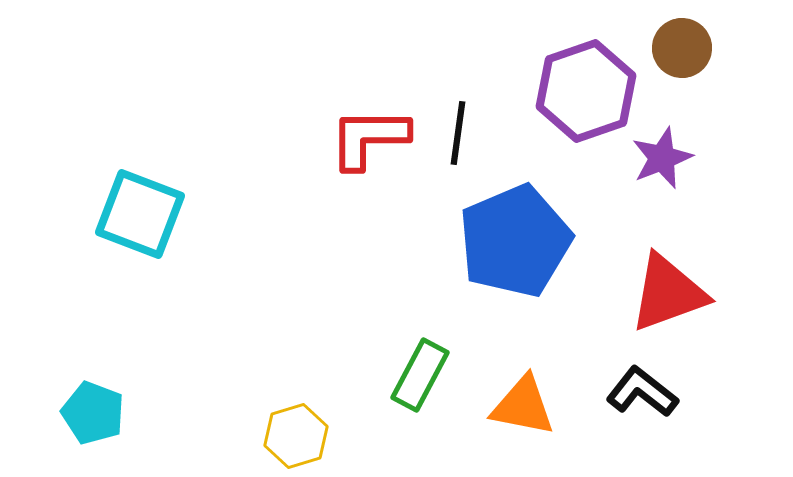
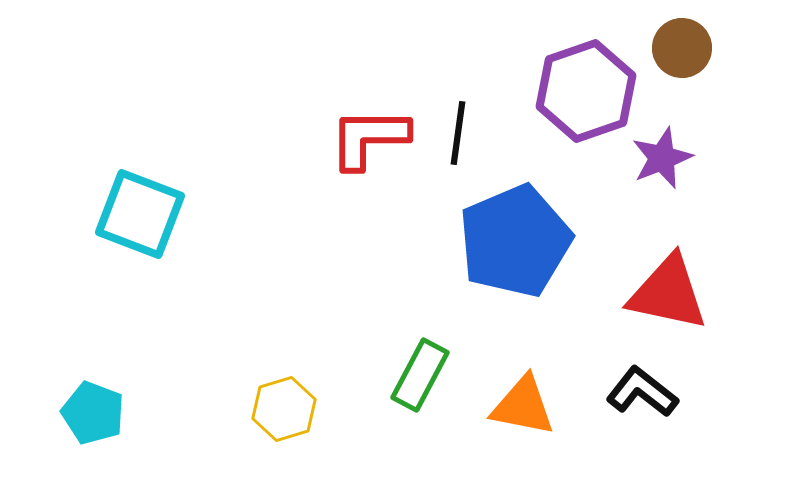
red triangle: rotated 32 degrees clockwise
yellow hexagon: moved 12 px left, 27 px up
